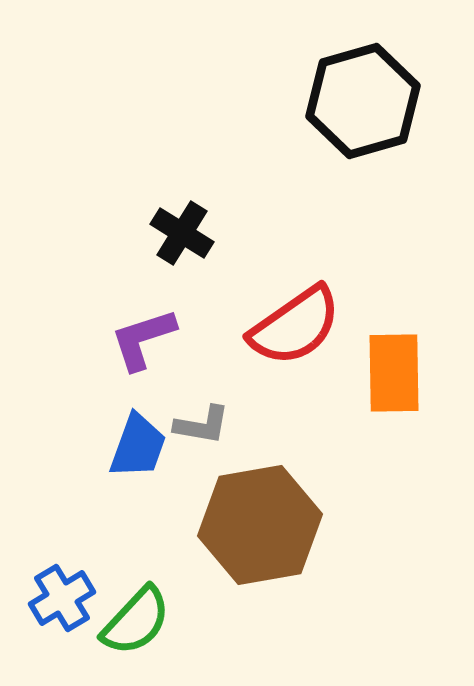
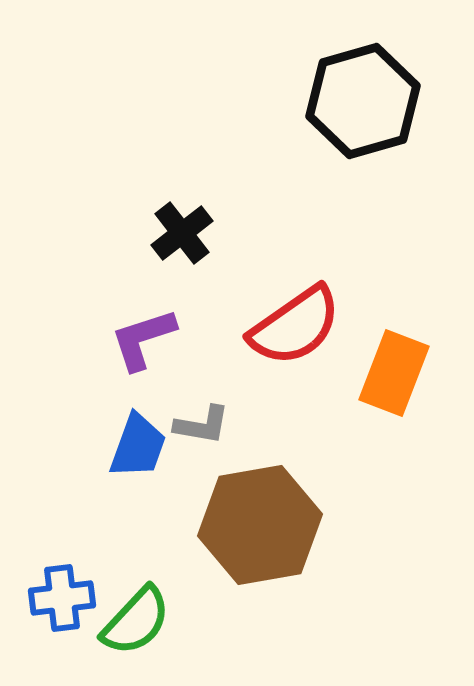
black cross: rotated 20 degrees clockwise
orange rectangle: rotated 22 degrees clockwise
blue cross: rotated 24 degrees clockwise
